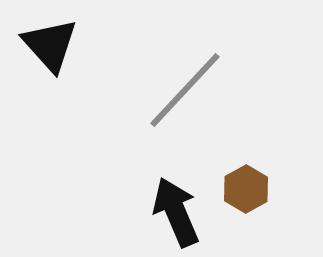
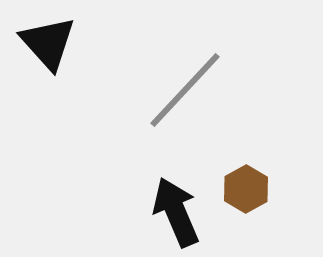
black triangle: moved 2 px left, 2 px up
